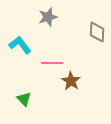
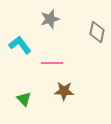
gray star: moved 2 px right, 2 px down
gray diamond: rotated 10 degrees clockwise
brown star: moved 7 px left, 10 px down; rotated 30 degrees counterclockwise
